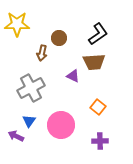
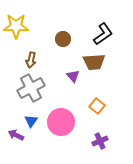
yellow star: moved 1 px left, 2 px down
black L-shape: moved 5 px right
brown circle: moved 4 px right, 1 px down
brown arrow: moved 11 px left, 7 px down
purple triangle: rotated 24 degrees clockwise
orange square: moved 1 px left, 1 px up
blue triangle: moved 2 px right
pink circle: moved 3 px up
purple arrow: moved 1 px up
purple cross: rotated 21 degrees counterclockwise
